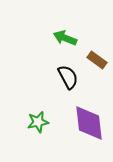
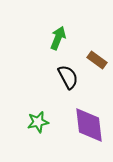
green arrow: moved 7 px left; rotated 90 degrees clockwise
purple diamond: moved 2 px down
